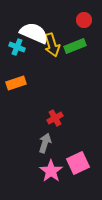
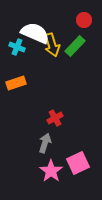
white semicircle: moved 1 px right
green rectangle: rotated 25 degrees counterclockwise
